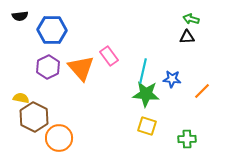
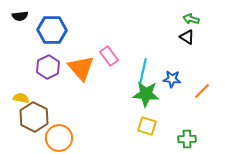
black triangle: rotated 35 degrees clockwise
